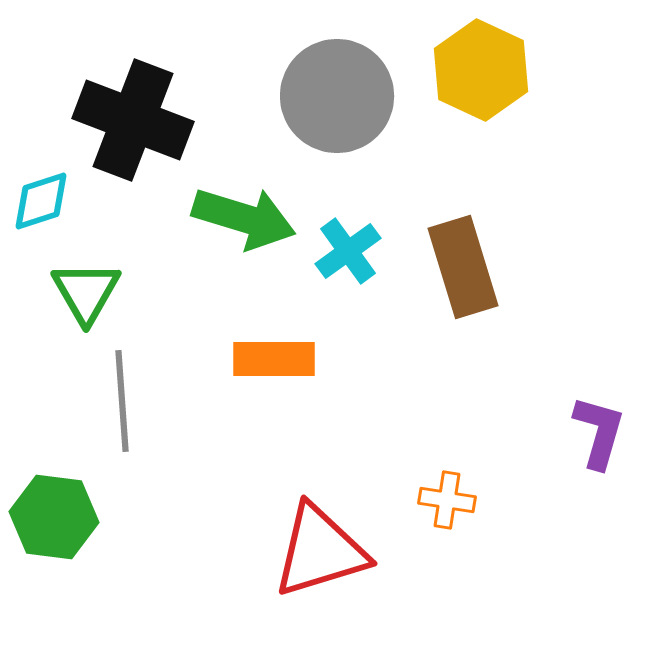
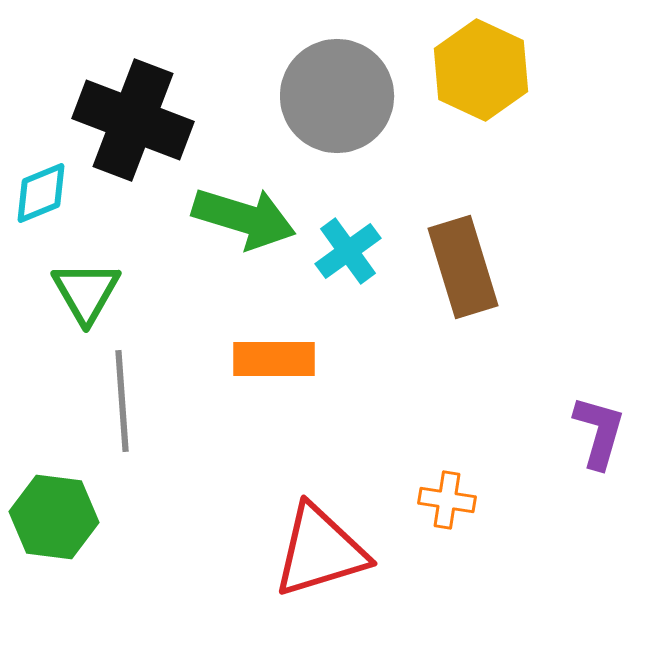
cyan diamond: moved 8 px up; rotated 4 degrees counterclockwise
